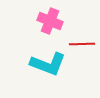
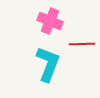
cyan L-shape: rotated 90 degrees counterclockwise
